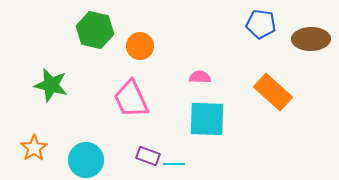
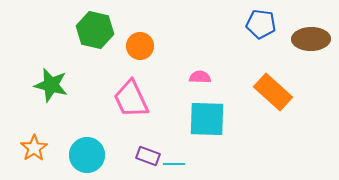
cyan circle: moved 1 px right, 5 px up
